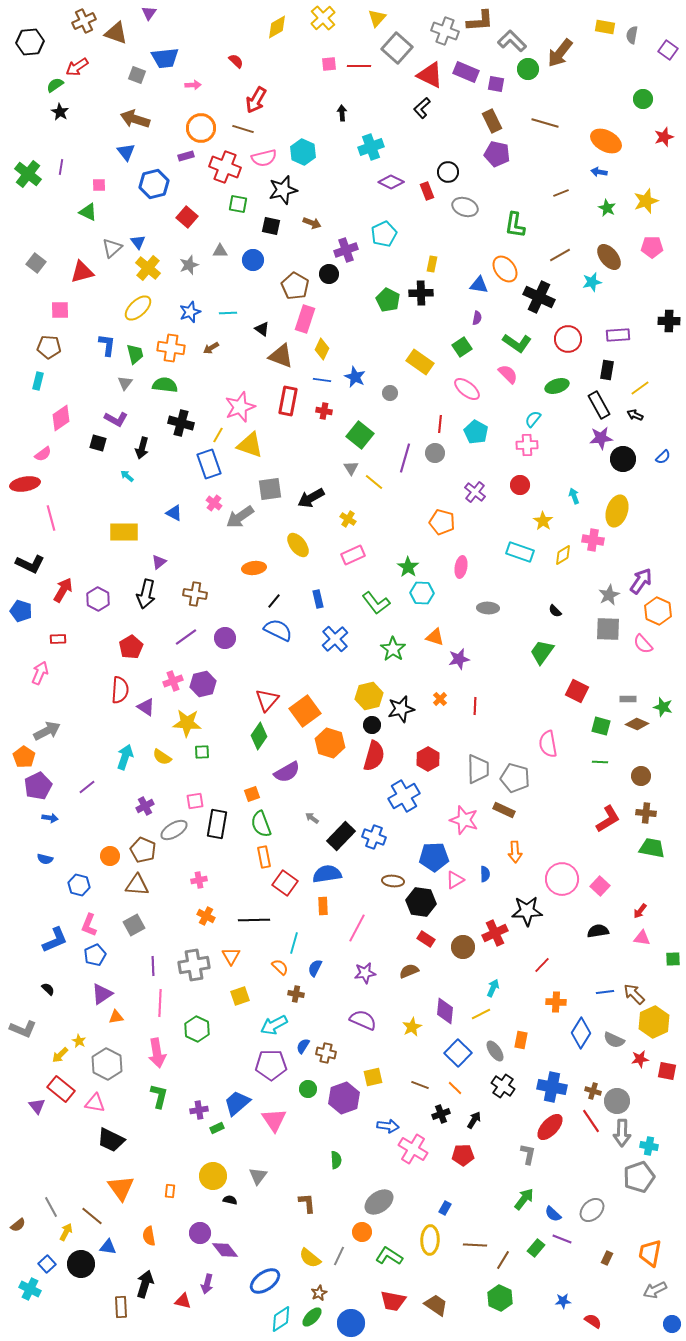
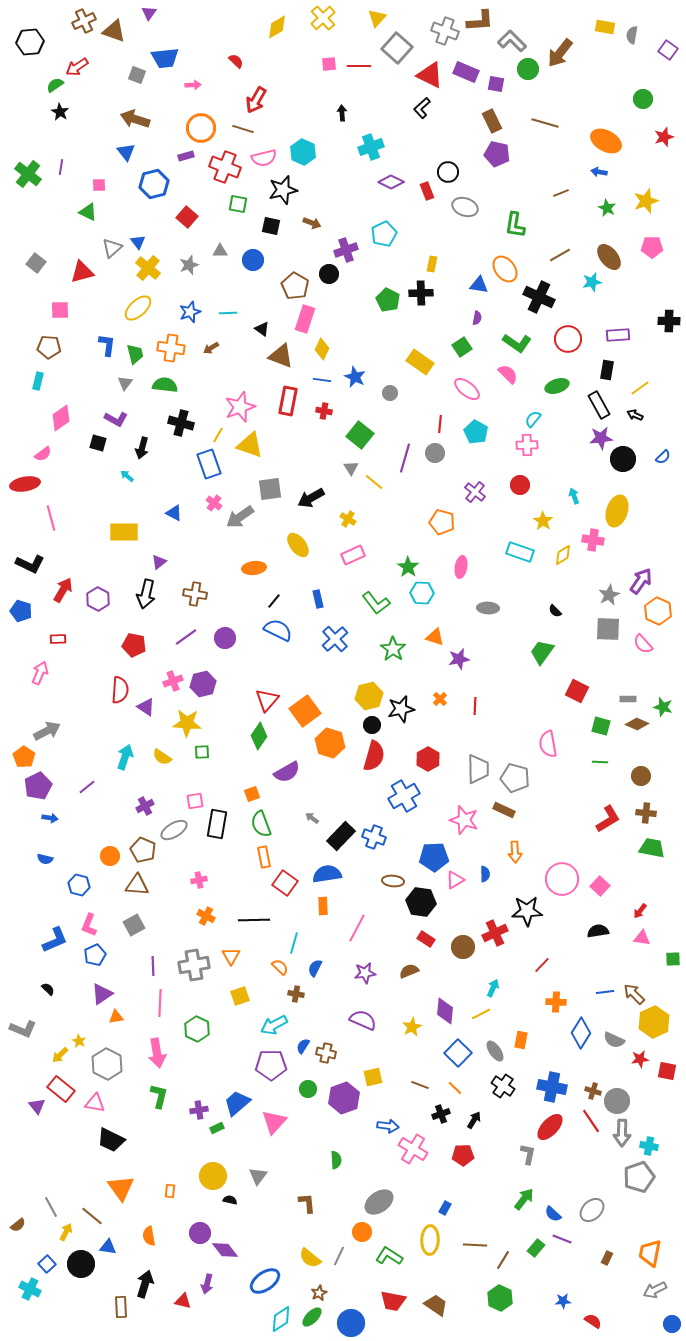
brown triangle at (116, 33): moved 2 px left, 2 px up
red pentagon at (131, 647): moved 3 px right, 2 px up; rotated 30 degrees counterclockwise
pink triangle at (274, 1120): moved 2 px down; rotated 16 degrees clockwise
